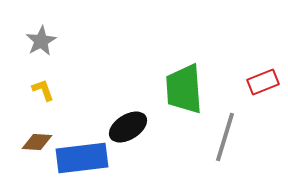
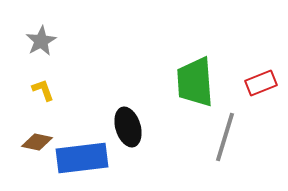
red rectangle: moved 2 px left, 1 px down
green trapezoid: moved 11 px right, 7 px up
black ellipse: rotated 75 degrees counterclockwise
brown diamond: rotated 8 degrees clockwise
